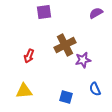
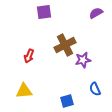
blue square: moved 1 px right, 4 px down; rotated 32 degrees counterclockwise
